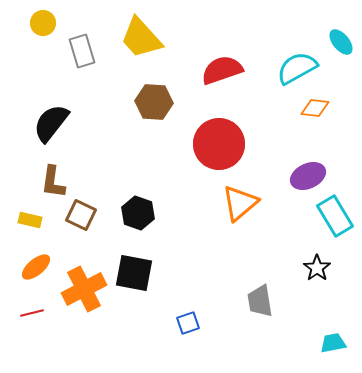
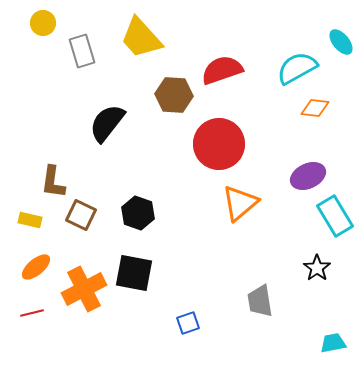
brown hexagon: moved 20 px right, 7 px up
black semicircle: moved 56 px right
